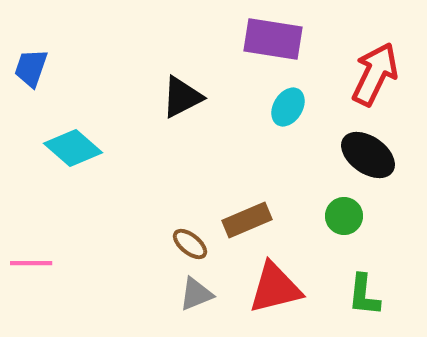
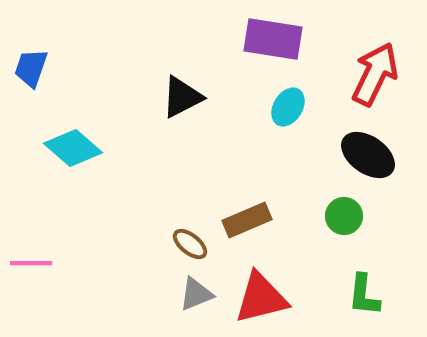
red triangle: moved 14 px left, 10 px down
